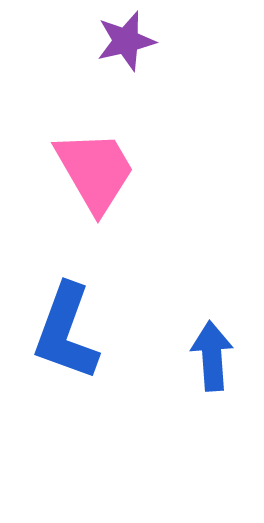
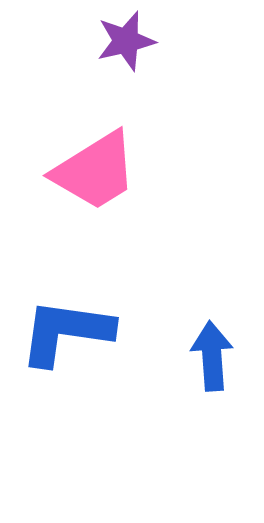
pink trapezoid: rotated 88 degrees clockwise
blue L-shape: rotated 78 degrees clockwise
